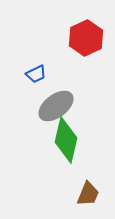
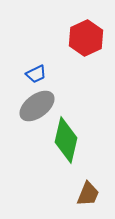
gray ellipse: moved 19 px left
